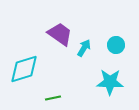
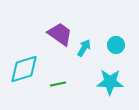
green line: moved 5 px right, 14 px up
